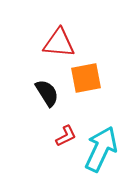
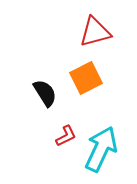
red triangle: moved 36 px right, 11 px up; rotated 20 degrees counterclockwise
orange square: rotated 16 degrees counterclockwise
black semicircle: moved 2 px left
